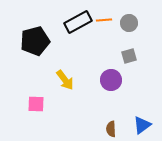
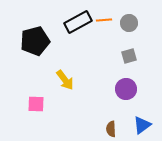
purple circle: moved 15 px right, 9 px down
